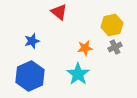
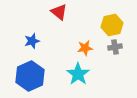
gray cross: rotated 16 degrees clockwise
